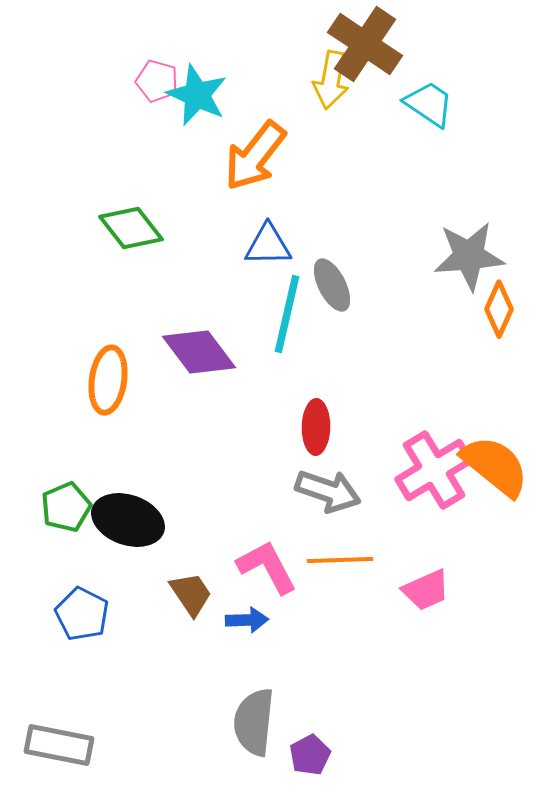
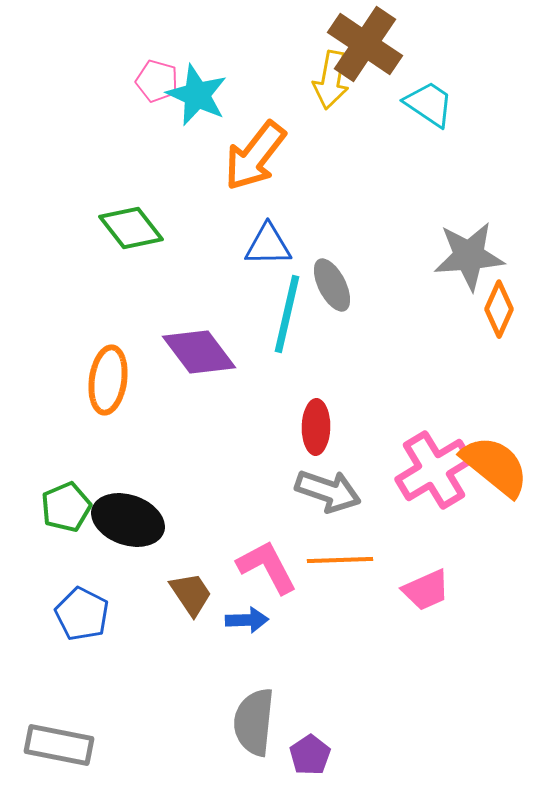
purple pentagon: rotated 6 degrees counterclockwise
